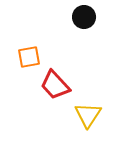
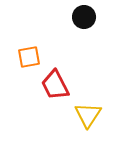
red trapezoid: rotated 16 degrees clockwise
